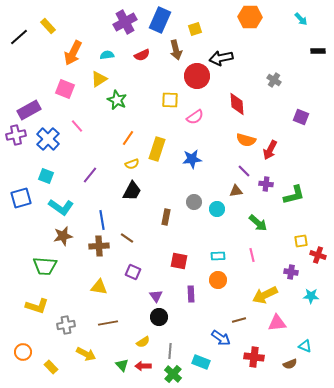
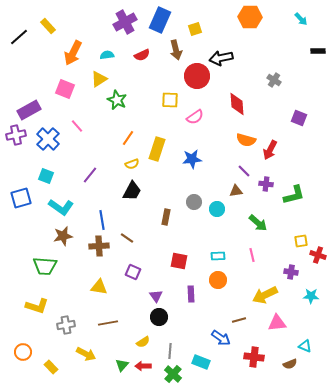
purple square at (301, 117): moved 2 px left, 1 px down
green triangle at (122, 365): rotated 24 degrees clockwise
